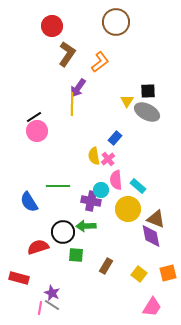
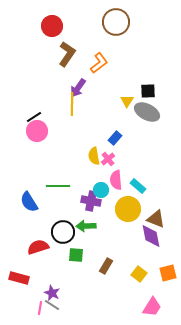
orange L-shape: moved 1 px left, 1 px down
